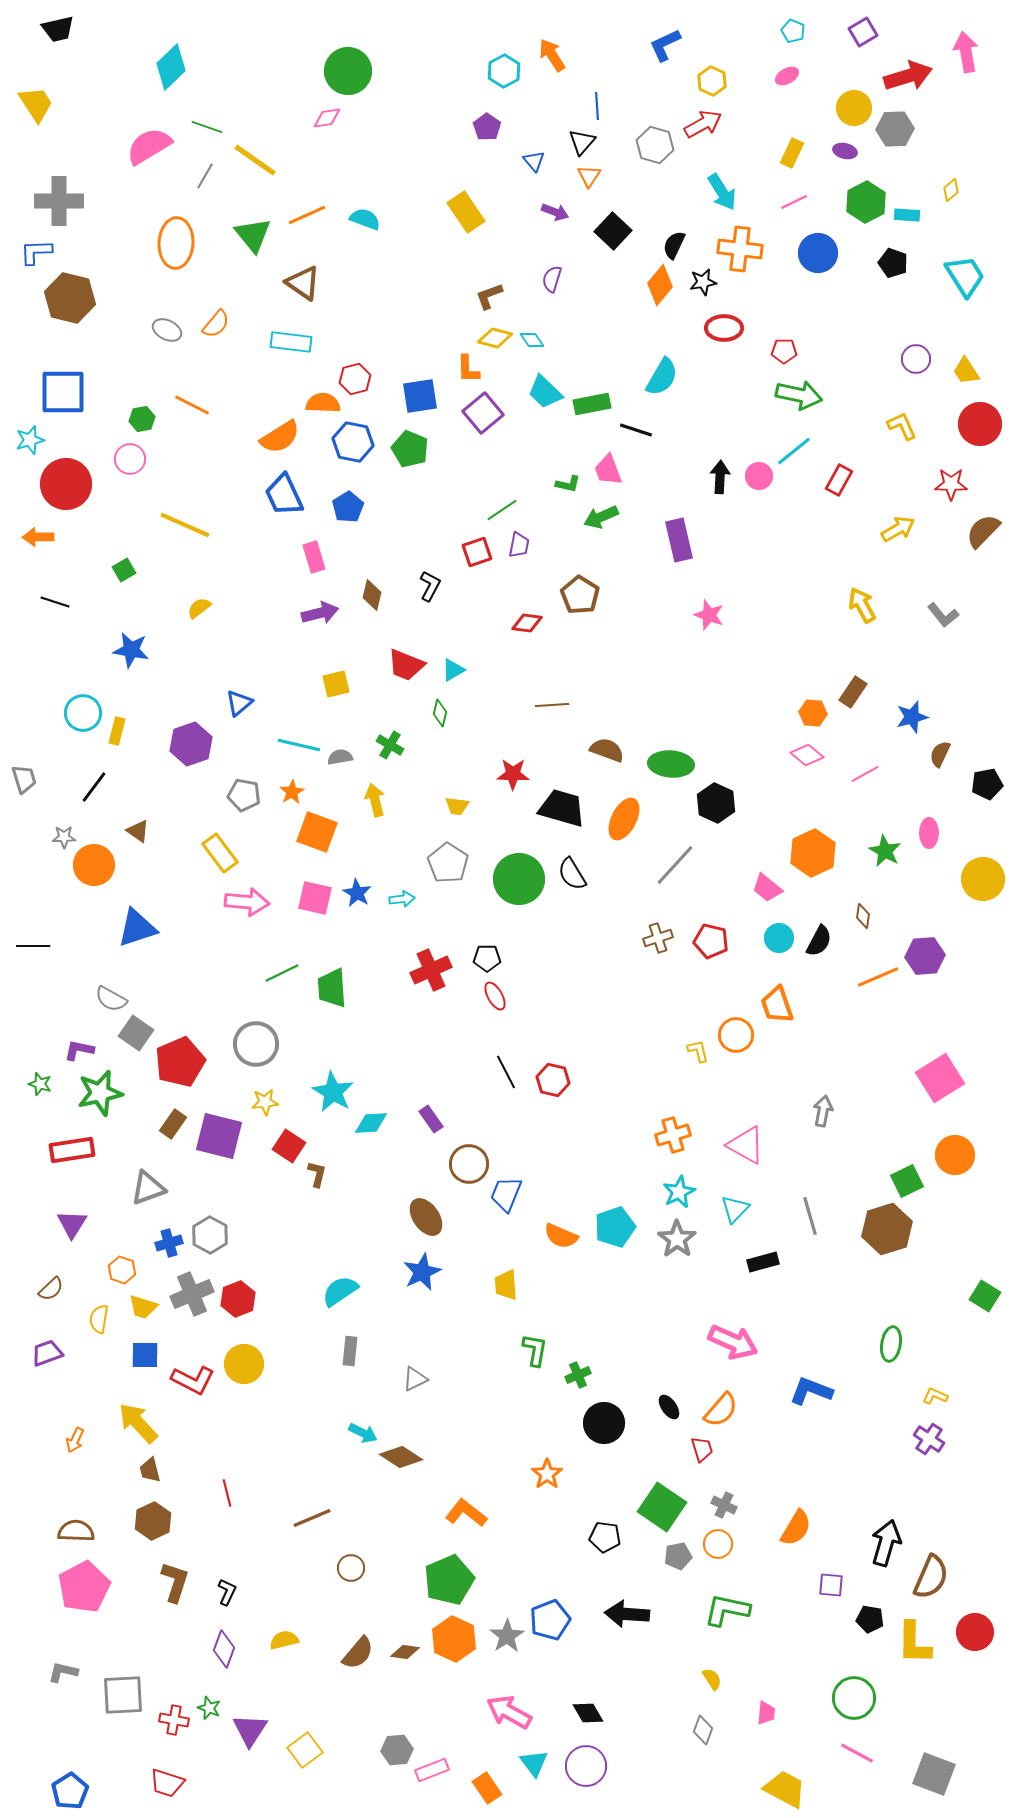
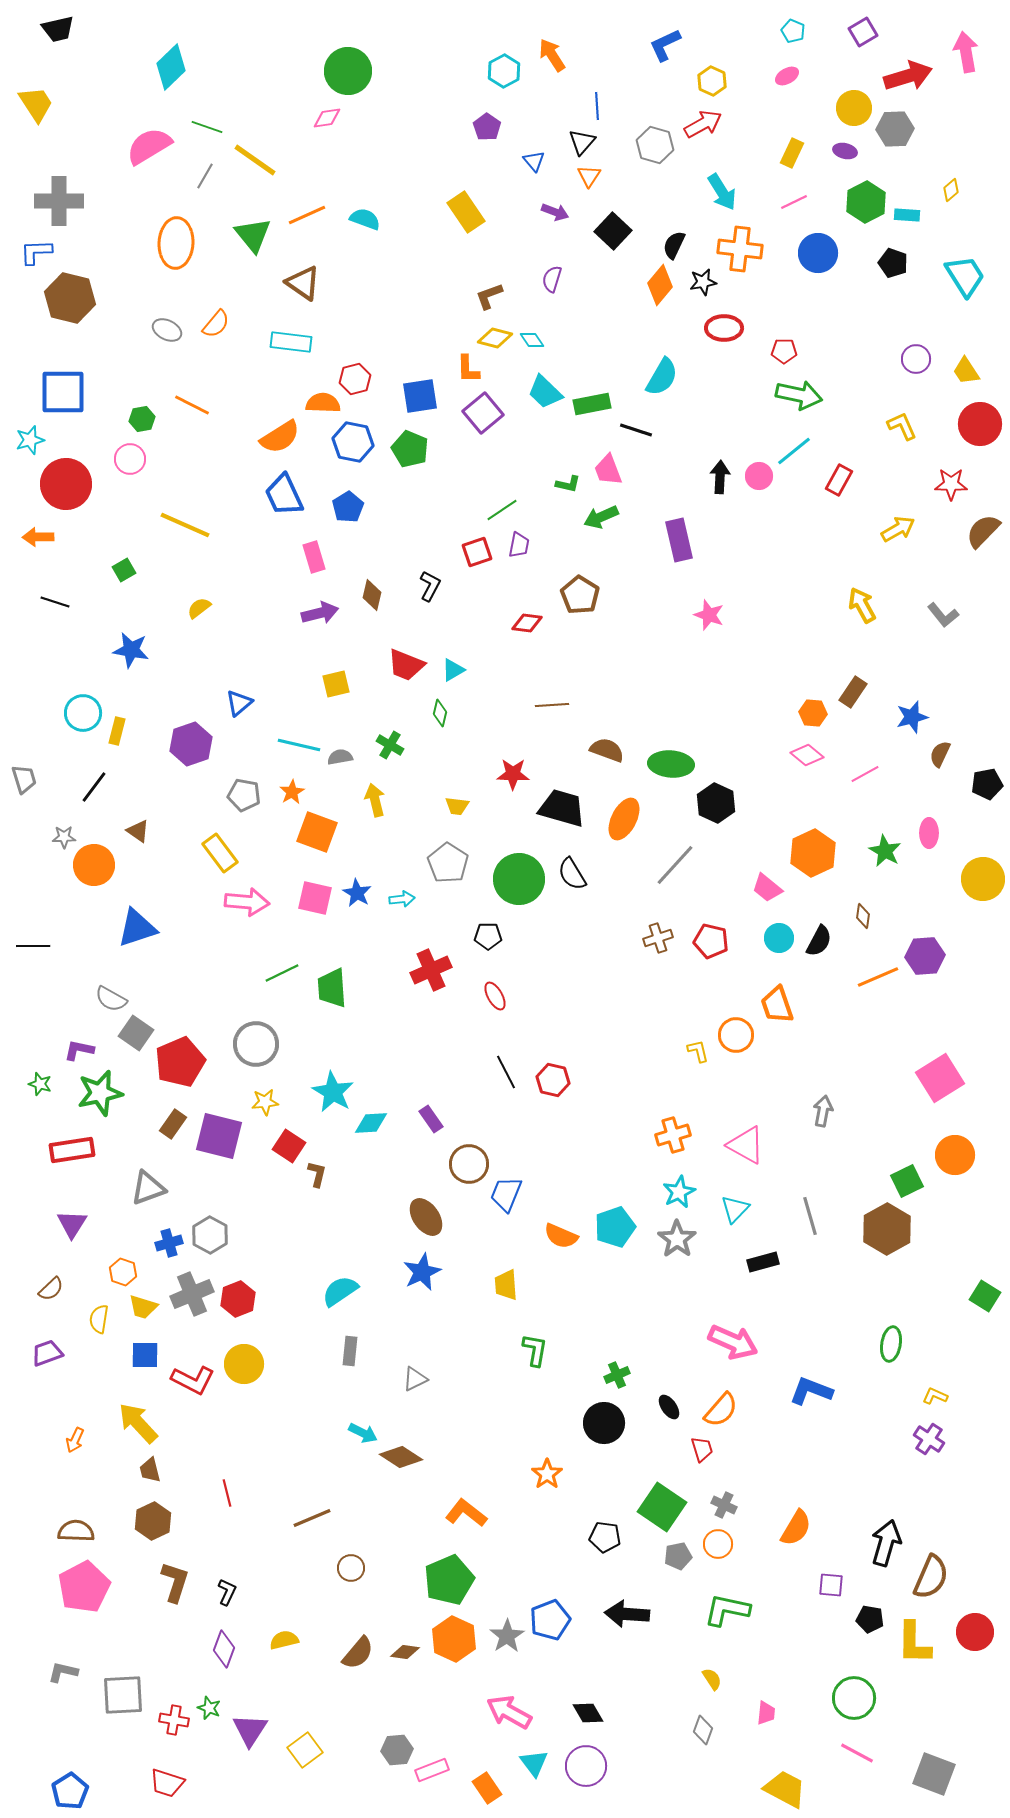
black pentagon at (487, 958): moved 1 px right, 22 px up
brown hexagon at (887, 1229): rotated 12 degrees counterclockwise
orange hexagon at (122, 1270): moved 1 px right, 2 px down
green cross at (578, 1375): moved 39 px right
